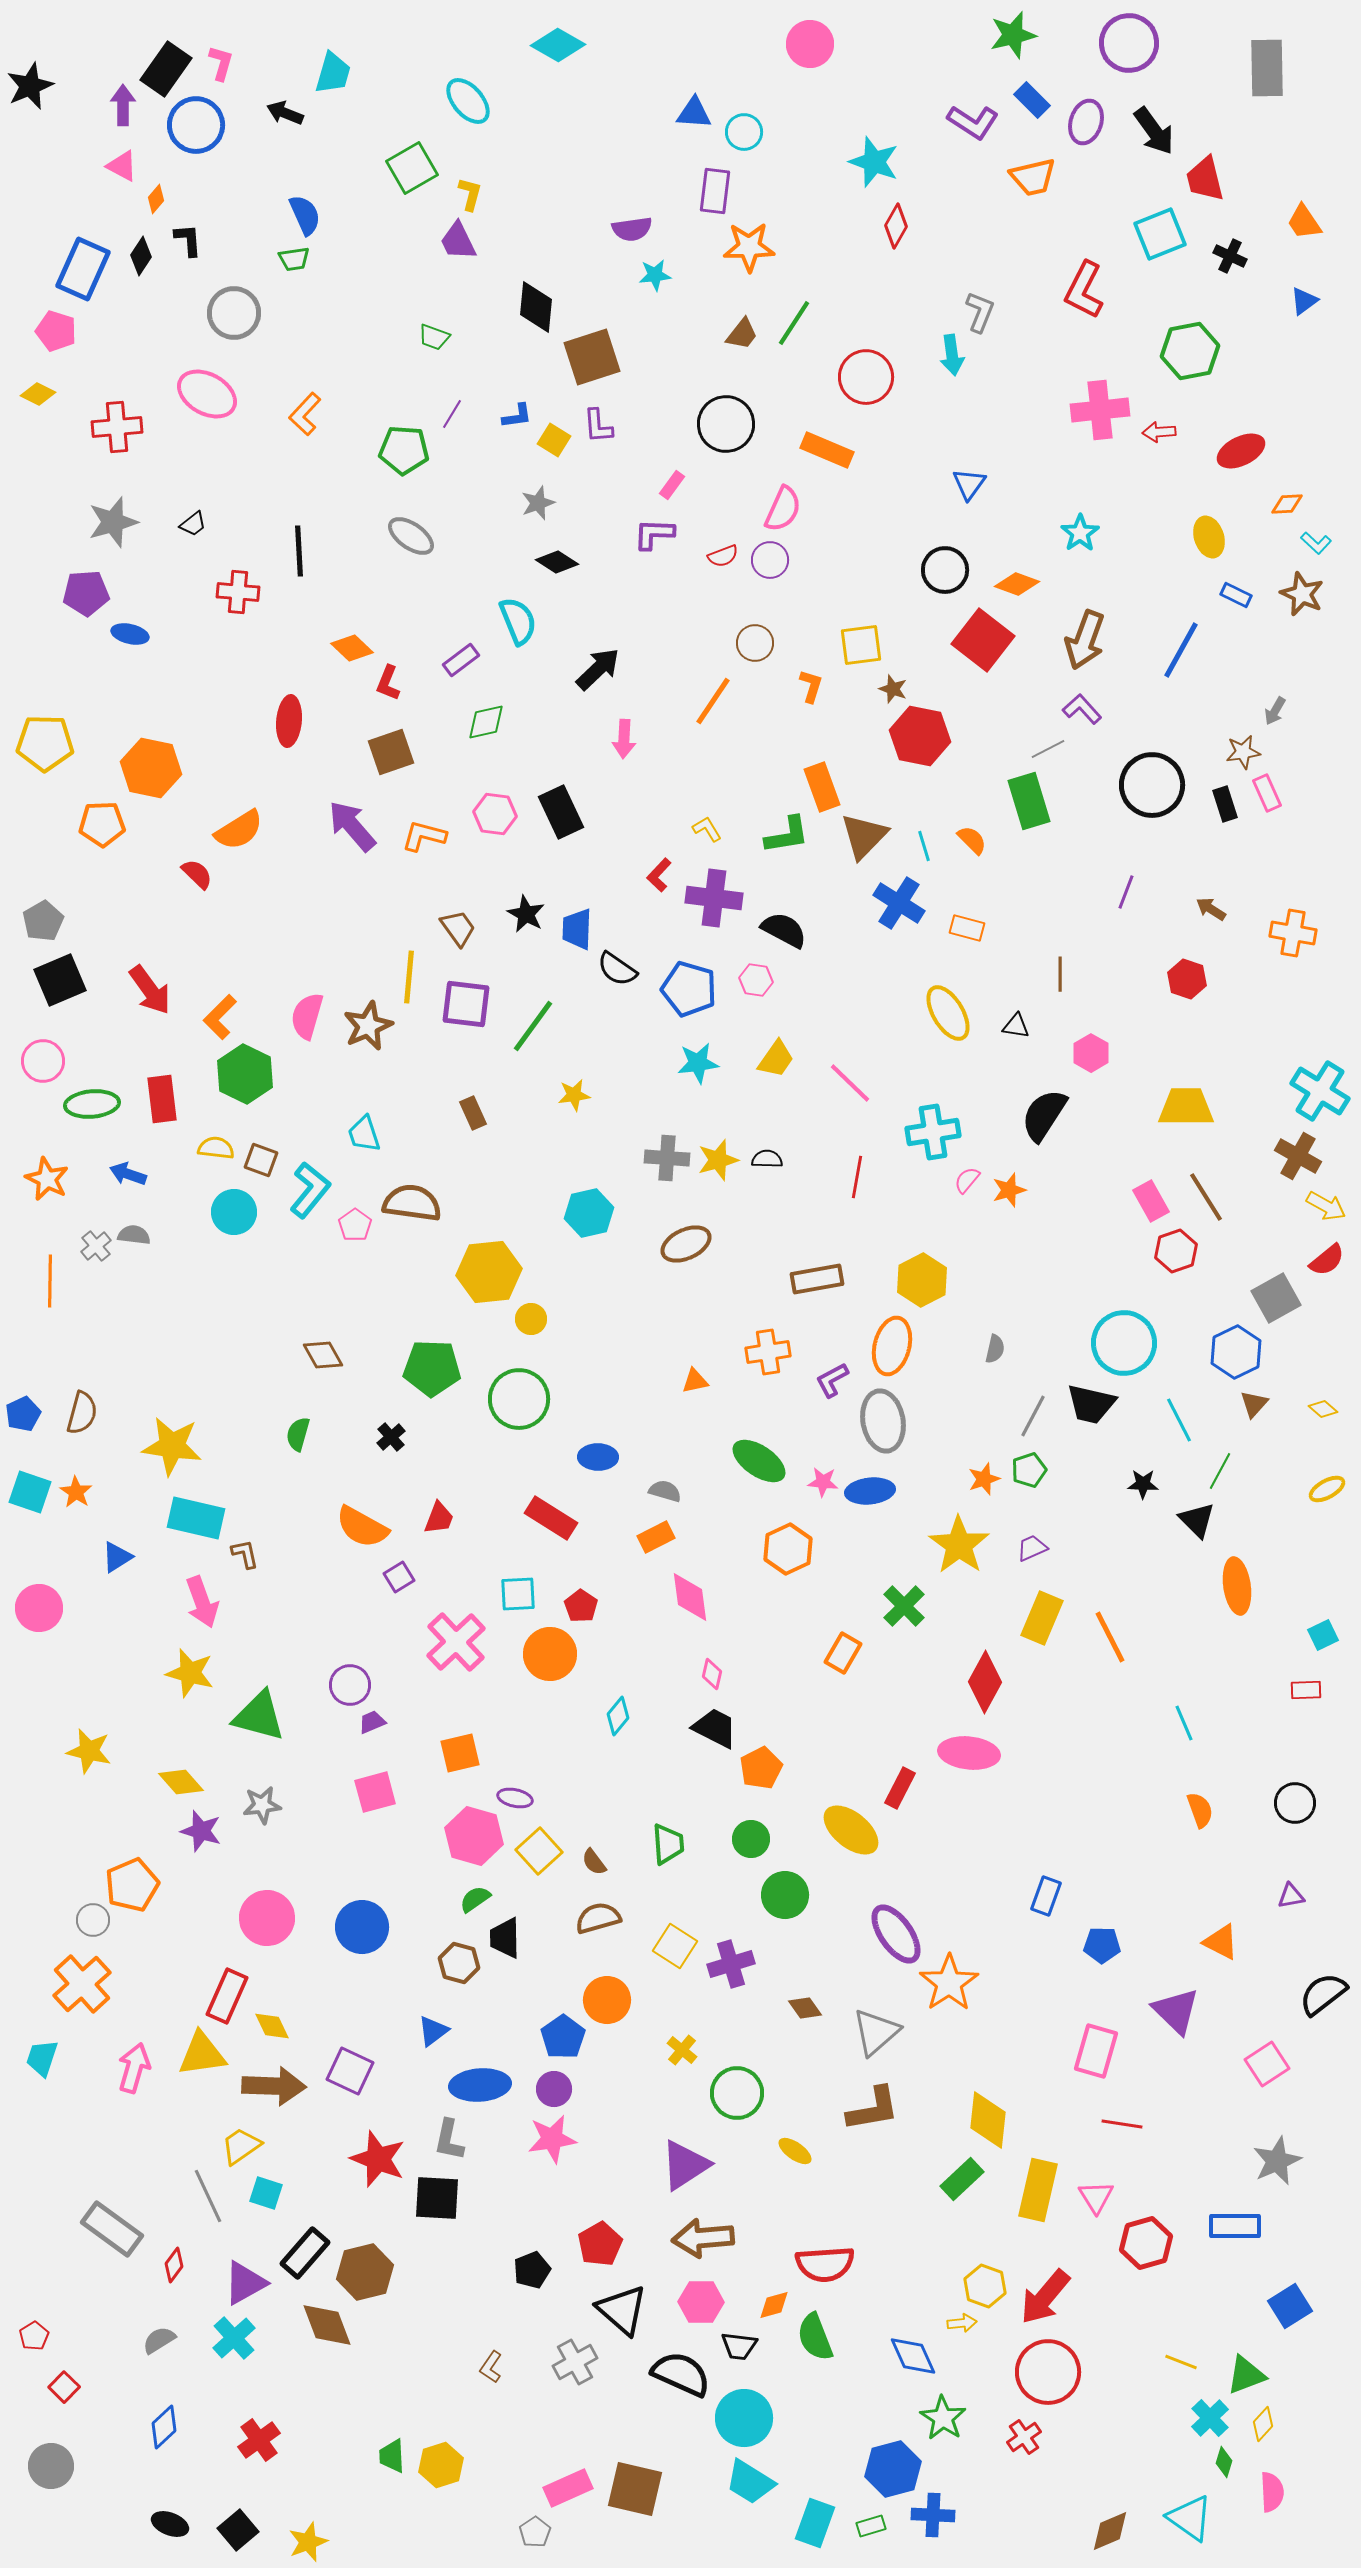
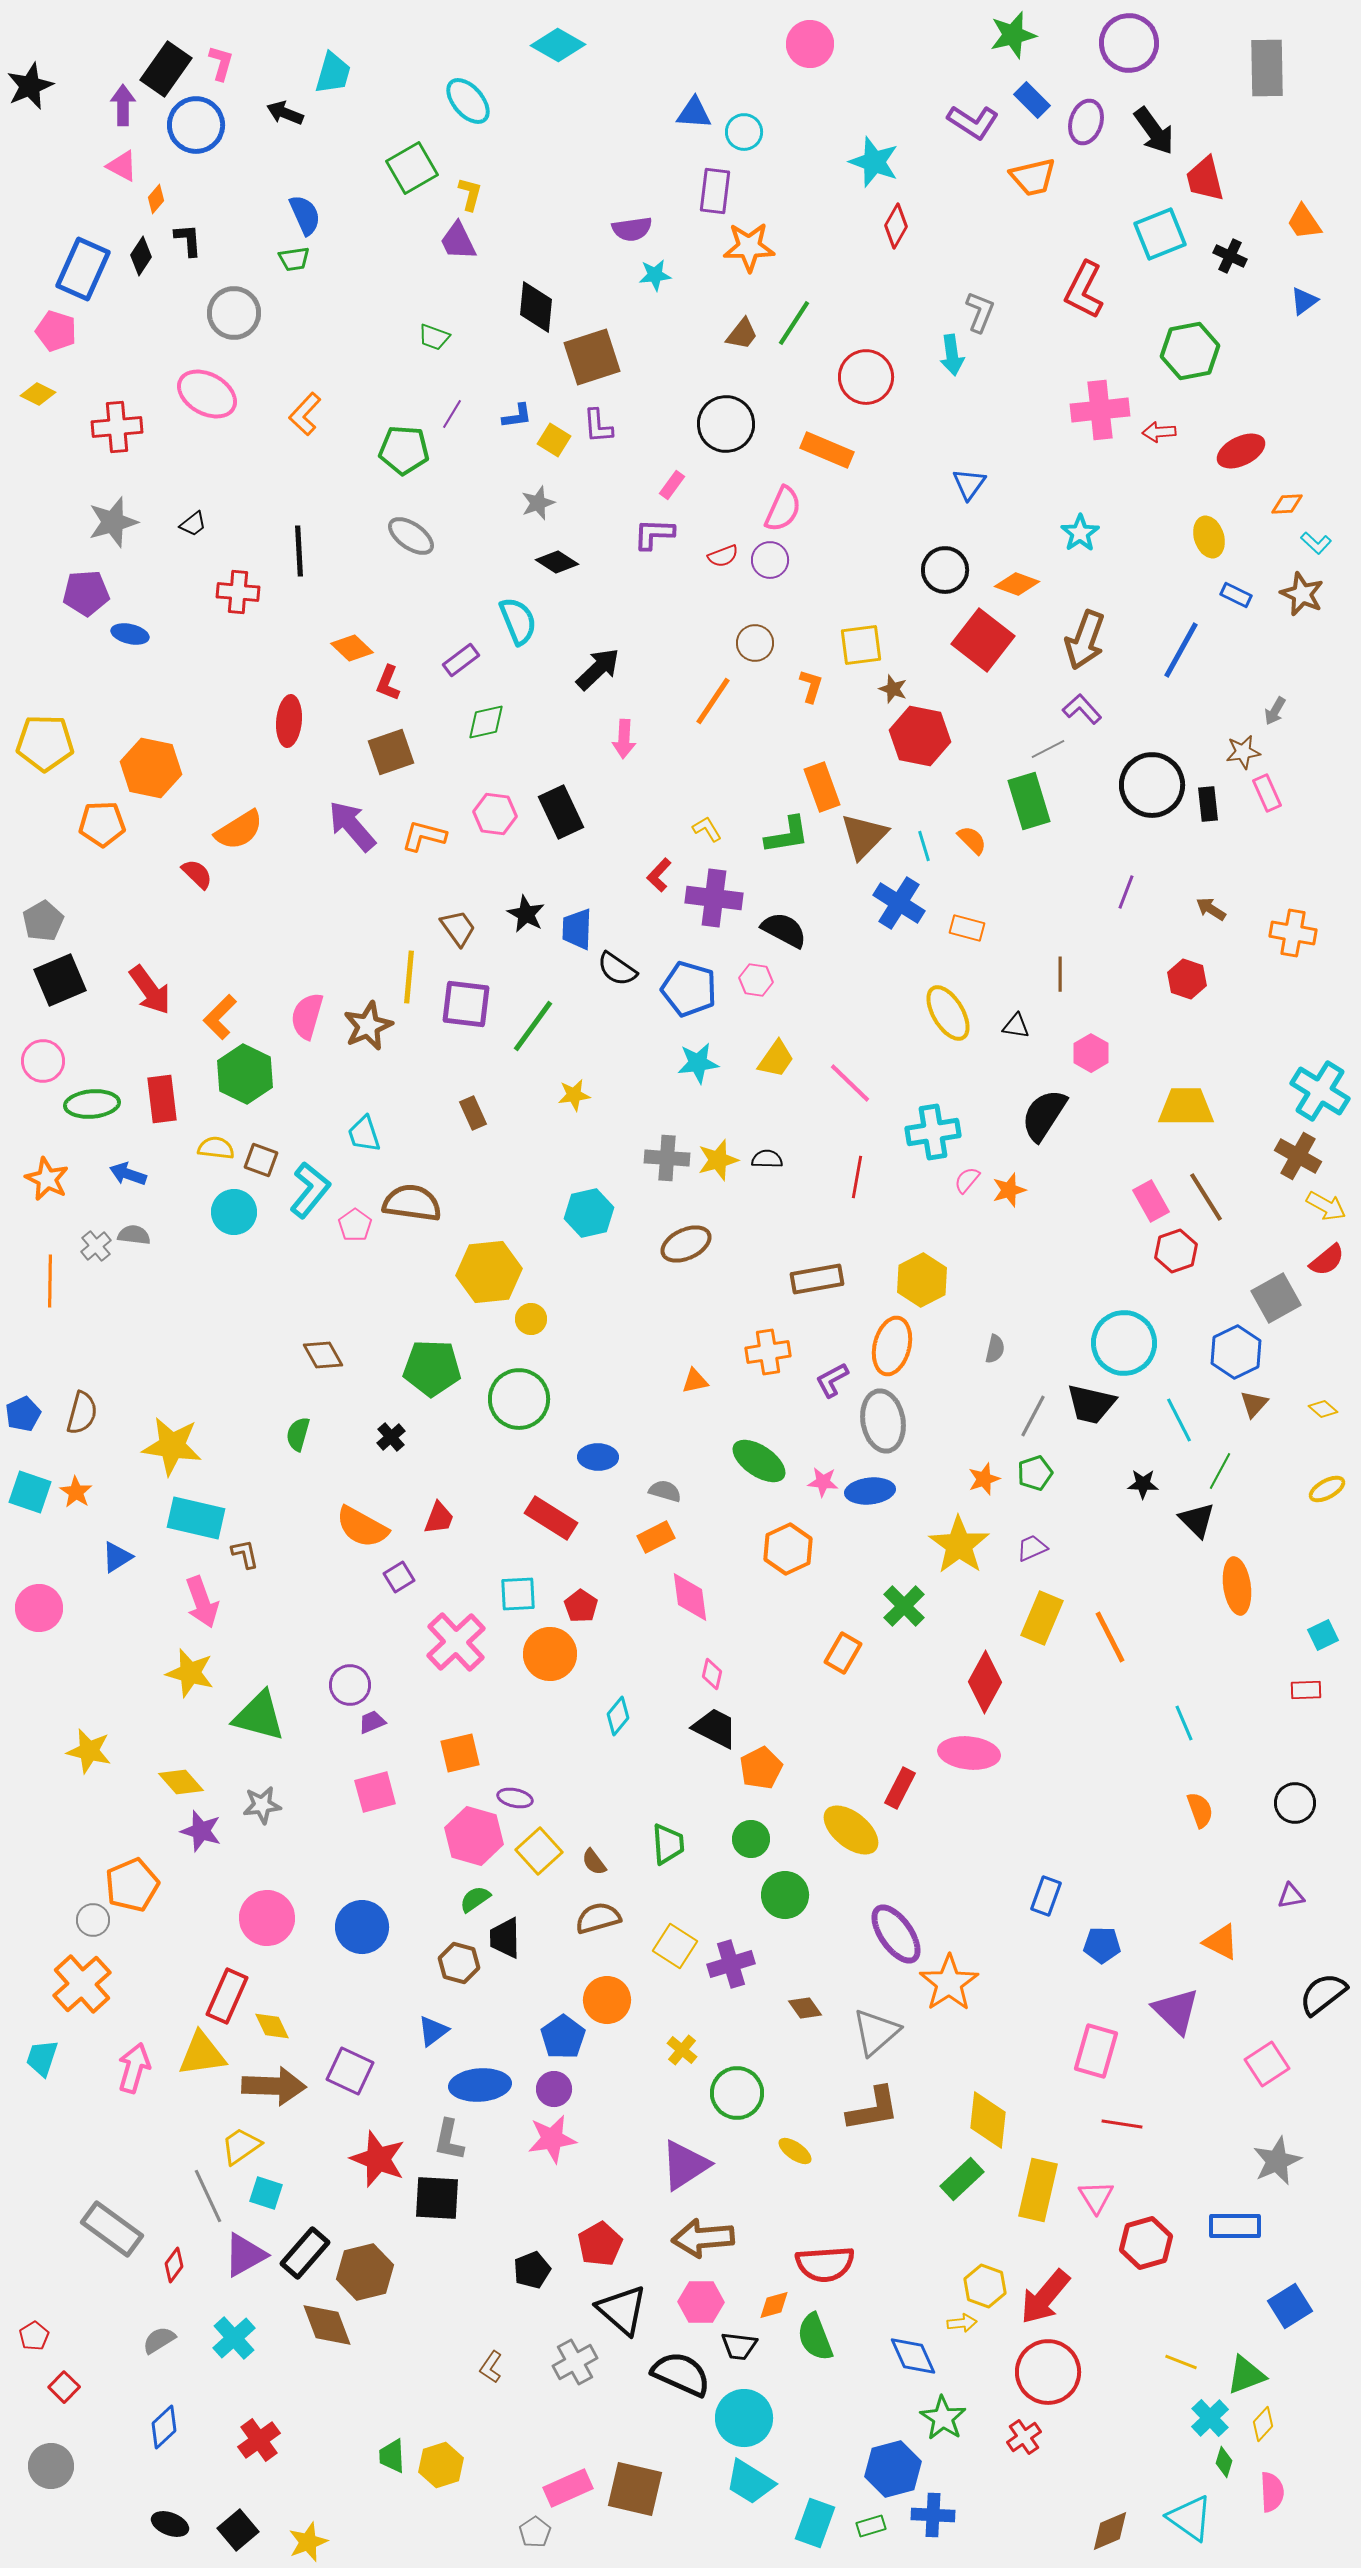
black rectangle at (1225, 804): moved 17 px left; rotated 12 degrees clockwise
green pentagon at (1029, 1470): moved 6 px right, 3 px down
purple triangle at (245, 2283): moved 28 px up
